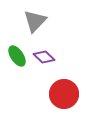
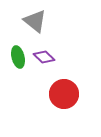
gray triangle: rotated 35 degrees counterclockwise
green ellipse: moved 1 px right, 1 px down; rotated 20 degrees clockwise
